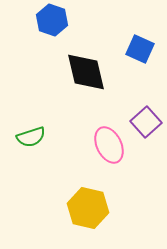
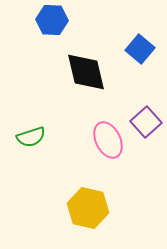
blue hexagon: rotated 16 degrees counterclockwise
blue square: rotated 16 degrees clockwise
pink ellipse: moved 1 px left, 5 px up
